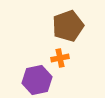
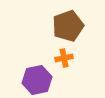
orange cross: moved 4 px right
